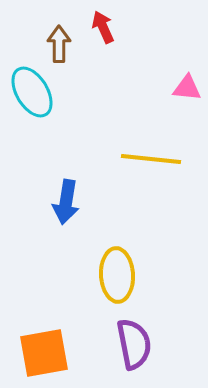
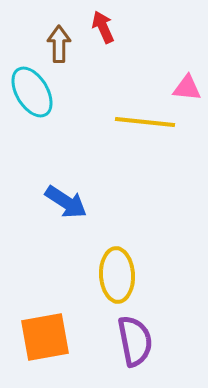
yellow line: moved 6 px left, 37 px up
blue arrow: rotated 66 degrees counterclockwise
purple semicircle: moved 1 px right, 3 px up
orange square: moved 1 px right, 16 px up
